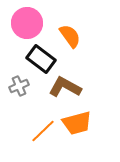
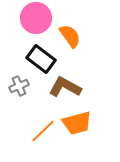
pink circle: moved 9 px right, 5 px up
